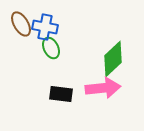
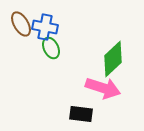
pink arrow: rotated 24 degrees clockwise
black rectangle: moved 20 px right, 20 px down
